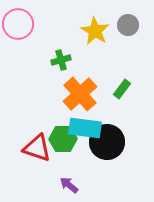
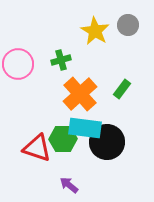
pink circle: moved 40 px down
